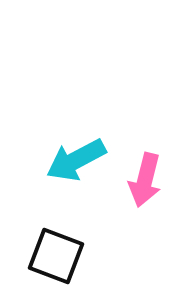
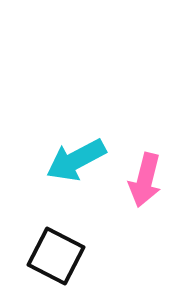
black square: rotated 6 degrees clockwise
